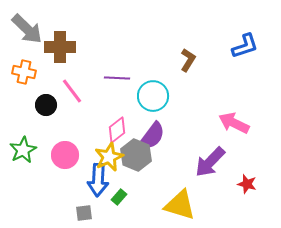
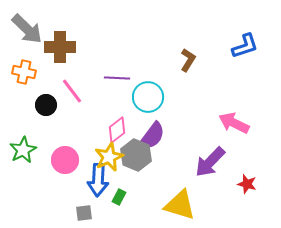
cyan circle: moved 5 px left, 1 px down
pink circle: moved 5 px down
green rectangle: rotated 14 degrees counterclockwise
